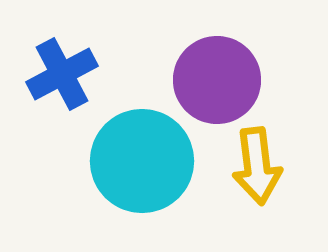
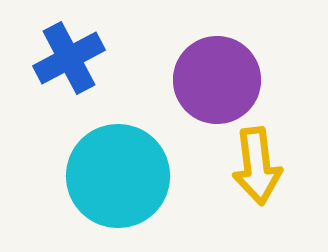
blue cross: moved 7 px right, 16 px up
cyan circle: moved 24 px left, 15 px down
